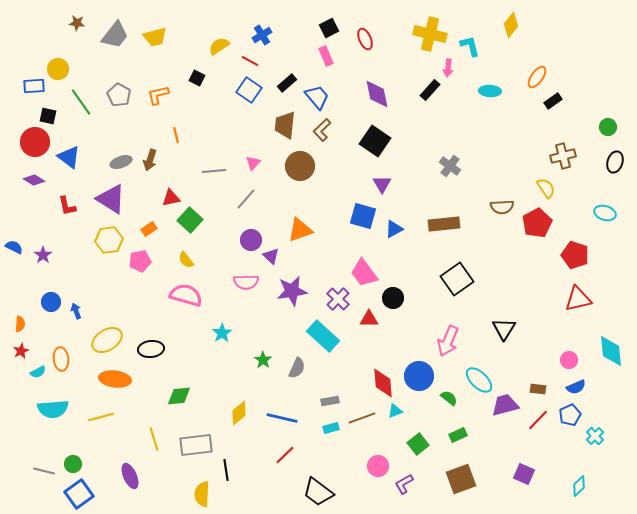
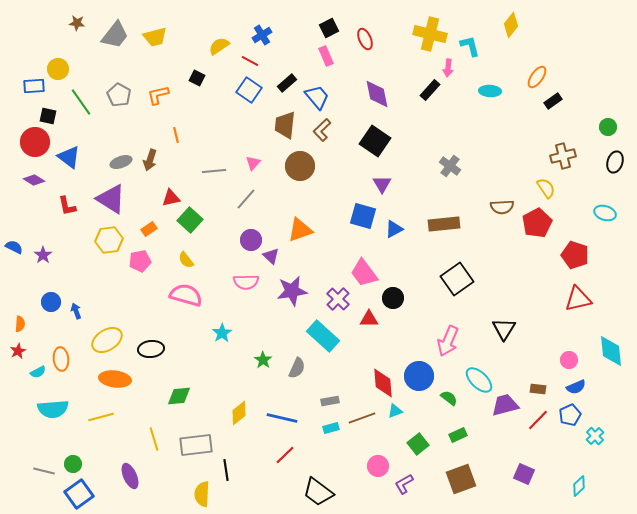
red star at (21, 351): moved 3 px left
